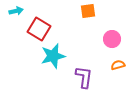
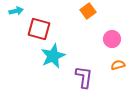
orange square: rotated 28 degrees counterclockwise
red square: rotated 15 degrees counterclockwise
cyan star: rotated 10 degrees counterclockwise
